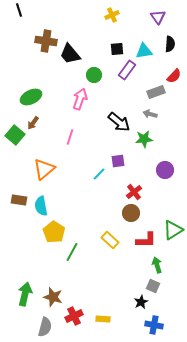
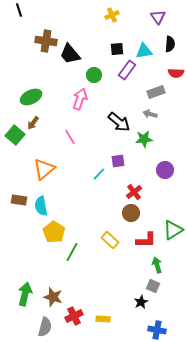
red semicircle at (174, 76): moved 2 px right, 3 px up; rotated 49 degrees clockwise
pink line at (70, 137): rotated 49 degrees counterclockwise
blue cross at (154, 325): moved 3 px right, 5 px down
